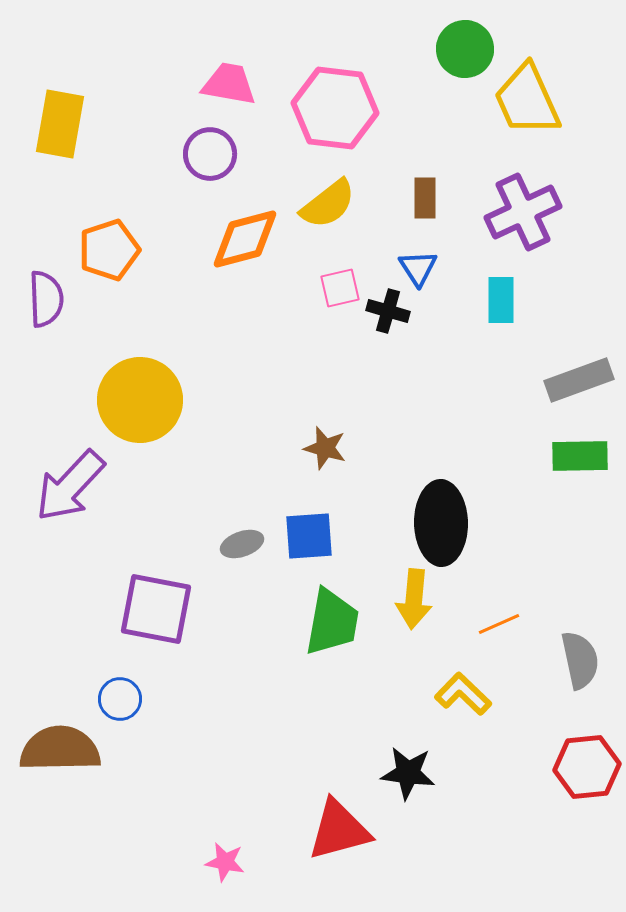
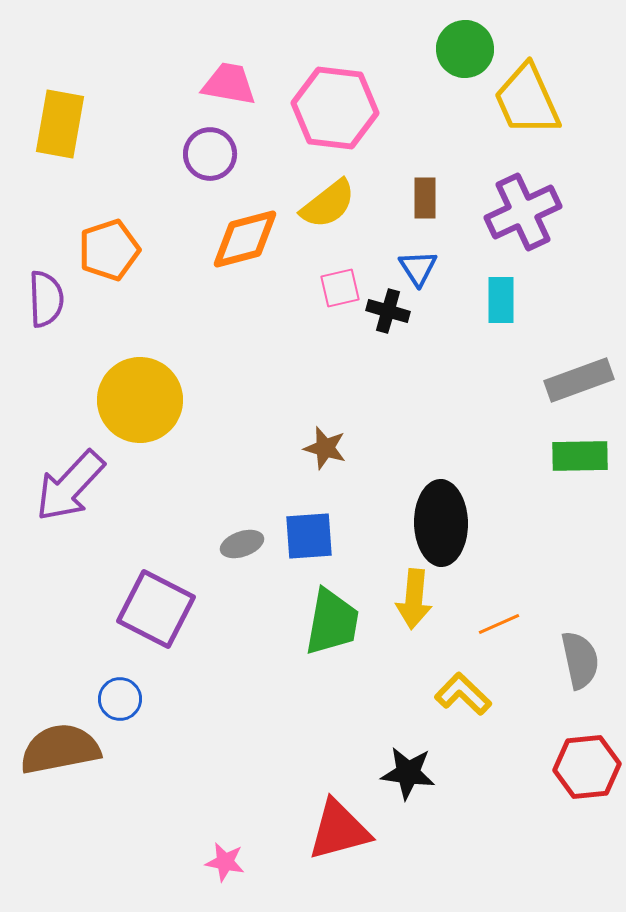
purple square: rotated 16 degrees clockwise
brown semicircle: rotated 10 degrees counterclockwise
